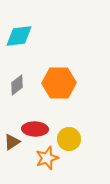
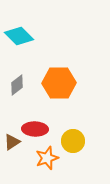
cyan diamond: rotated 52 degrees clockwise
yellow circle: moved 4 px right, 2 px down
